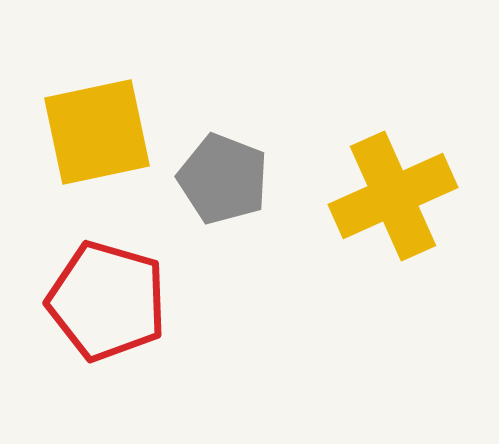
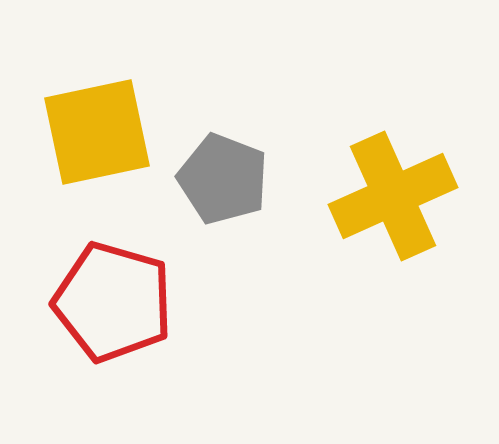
red pentagon: moved 6 px right, 1 px down
